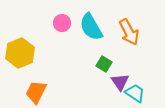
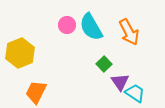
pink circle: moved 5 px right, 2 px down
green square: rotated 14 degrees clockwise
